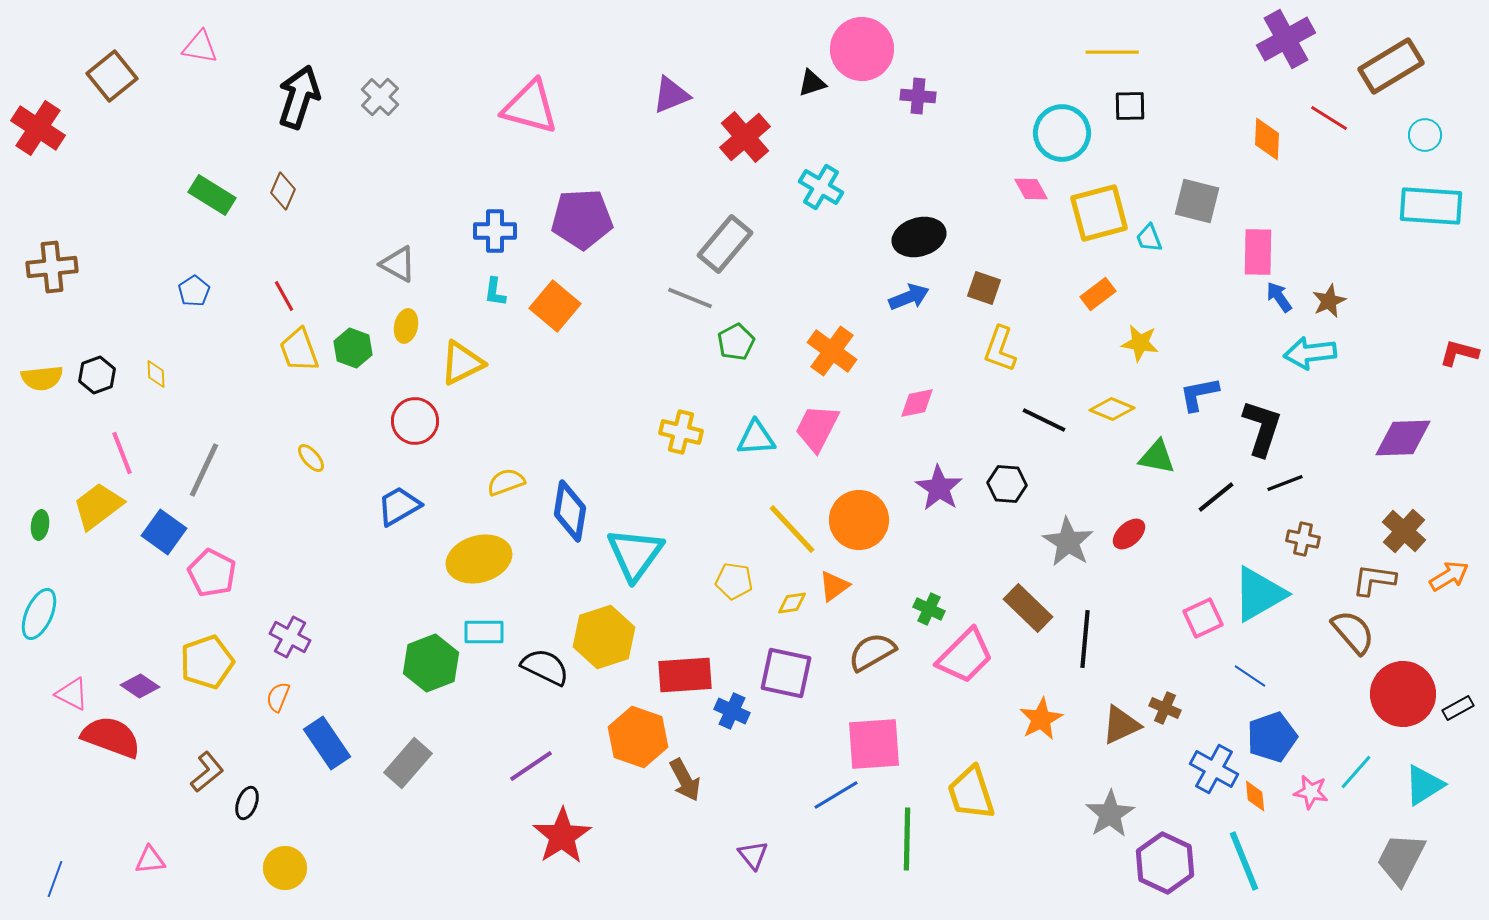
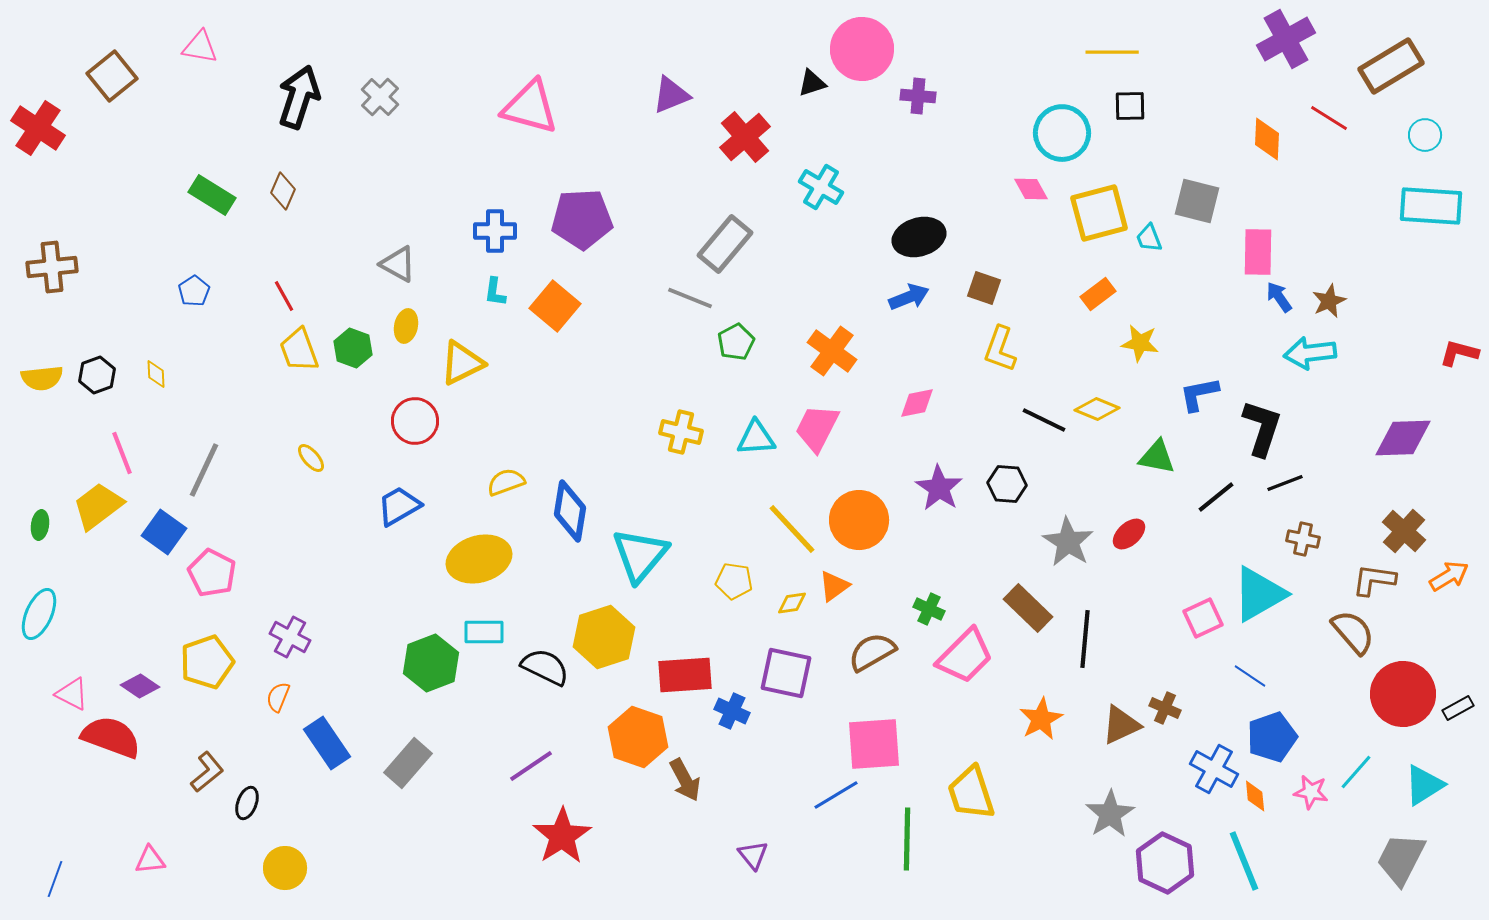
yellow diamond at (1112, 409): moved 15 px left
cyan triangle at (635, 554): moved 5 px right, 1 px down; rotated 4 degrees clockwise
